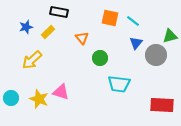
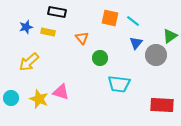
black rectangle: moved 2 px left
yellow rectangle: rotated 56 degrees clockwise
green triangle: rotated 21 degrees counterclockwise
yellow arrow: moved 3 px left, 2 px down
